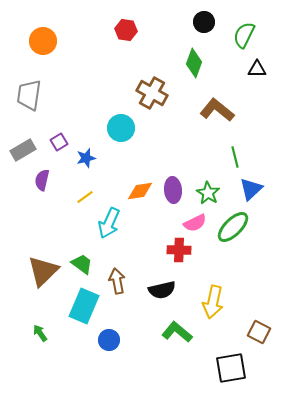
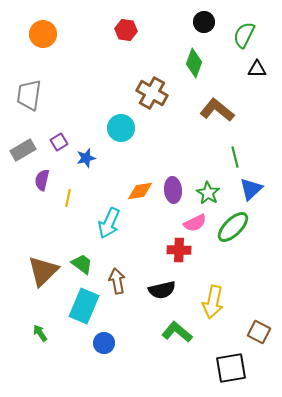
orange circle: moved 7 px up
yellow line: moved 17 px left, 1 px down; rotated 42 degrees counterclockwise
blue circle: moved 5 px left, 3 px down
